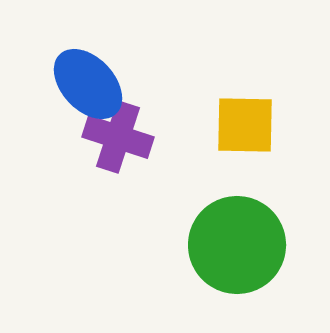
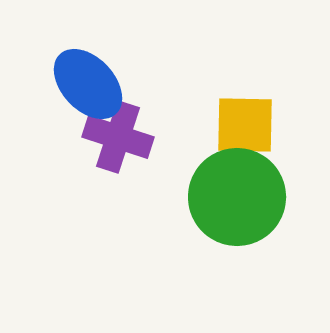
green circle: moved 48 px up
